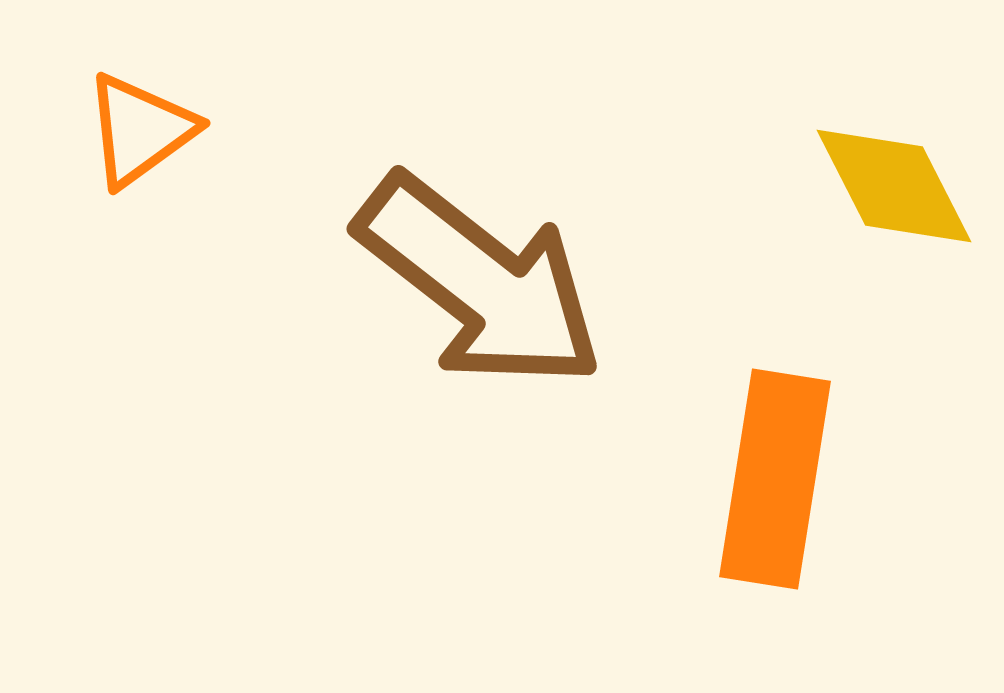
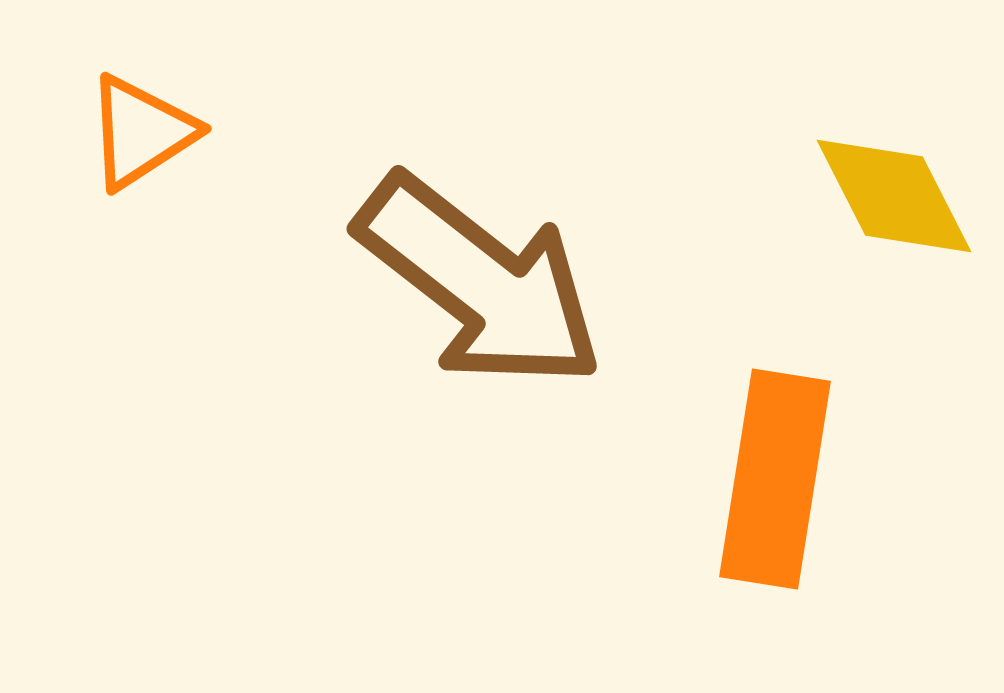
orange triangle: moved 1 px right, 2 px down; rotated 3 degrees clockwise
yellow diamond: moved 10 px down
